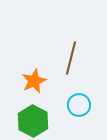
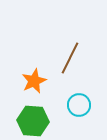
brown line: moved 1 px left; rotated 12 degrees clockwise
green hexagon: rotated 24 degrees counterclockwise
